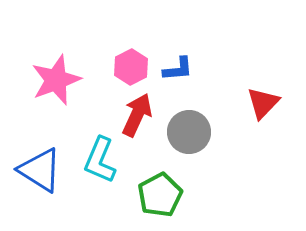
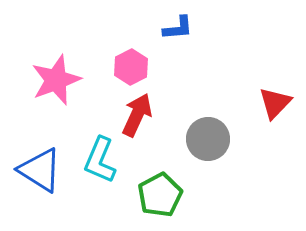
blue L-shape: moved 41 px up
red triangle: moved 12 px right
gray circle: moved 19 px right, 7 px down
